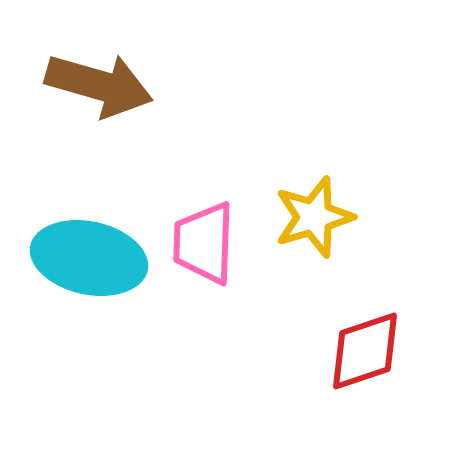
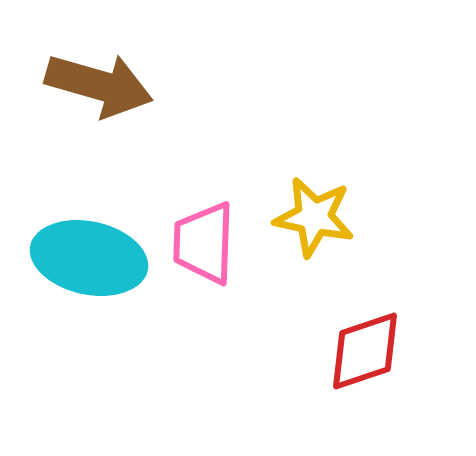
yellow star: rotated 28 degrees clockwise
